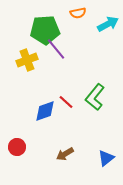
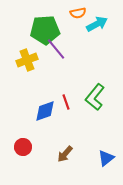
cyan arrow: moved 11 px left
red line: rotated 28 degrees clockwise
red circle: moved 6 px right
brown arrow: rotated 18 degrees counterclockwise
